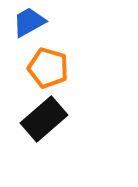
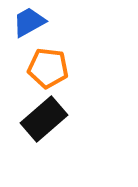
orange pentagon: rotated 9 degrees counterclockwise
